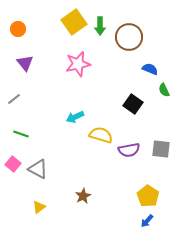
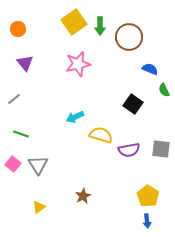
gray triangle: moved 4 px up; rotated 30 degrees clockwise
blue arrow: rotated 48 degrees counterclockwise
